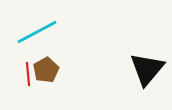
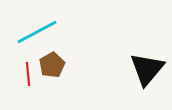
brown pentagon: moved 6 px right, 5 px up
